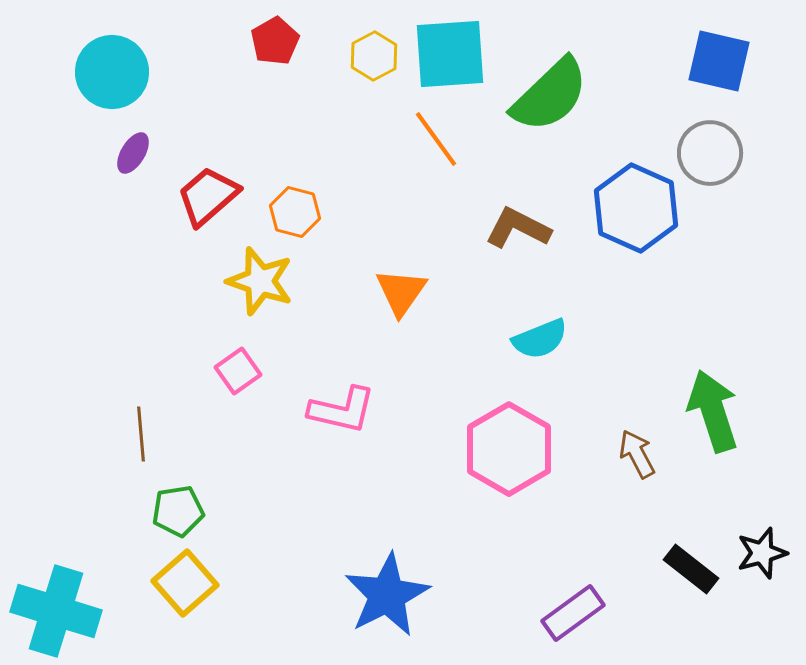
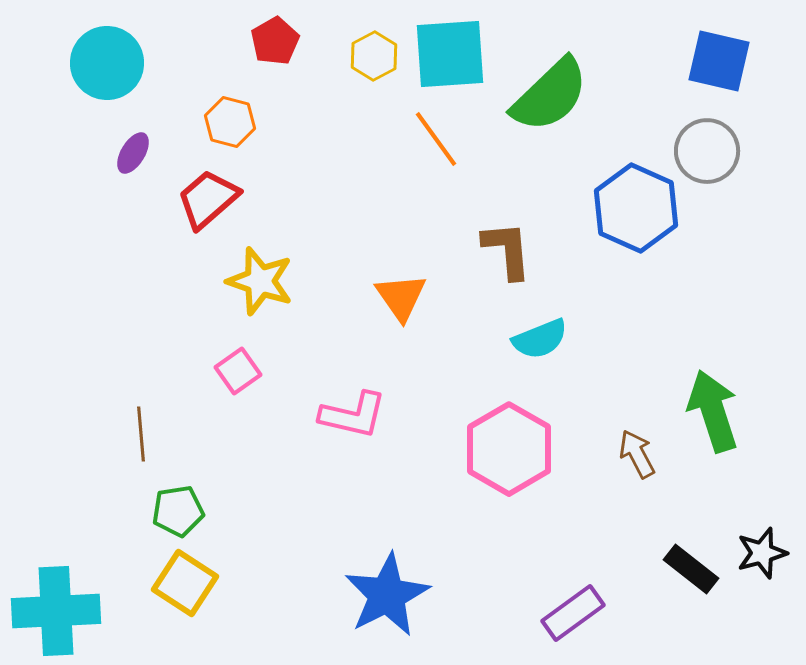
cyan circle: moved 5 px left, 9 px up
gray circle: moved 3 px left, 2 px up
red trapezoid: moved 3 px down
orange hexagon: moved 65 px left, 90 px up
brown L-shape: moved 11 px left, 22 px down; rotated 58 degrees clockwise
orange triangle: moved 5 px down; rotated 10 degrees counterclockwise
pink L-shape: moved 11 px right, 5 px down
yellow square: rotated 16 degrees counterclockwise
cyan cross: rotated 20 degrees counterclockwise
